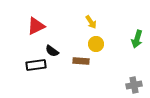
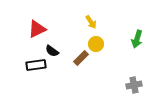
red triangle: moved 1 px right, 3 px down
brown rectangle: moved 3 px up; rotated 49 degrees counterclockwise
